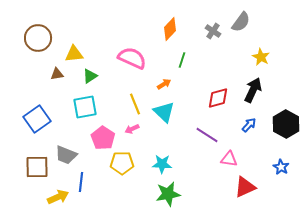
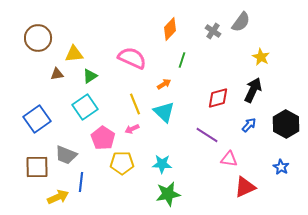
cyan square: rotated 25 degrees counterclockwise
